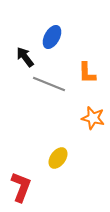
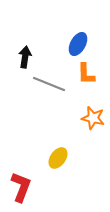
blue ellipse: moved 26 px right, 7 px down
black arrow: rotated 45 degrees clockwise
orange L-shape: moved 1 px left, 1 px down
